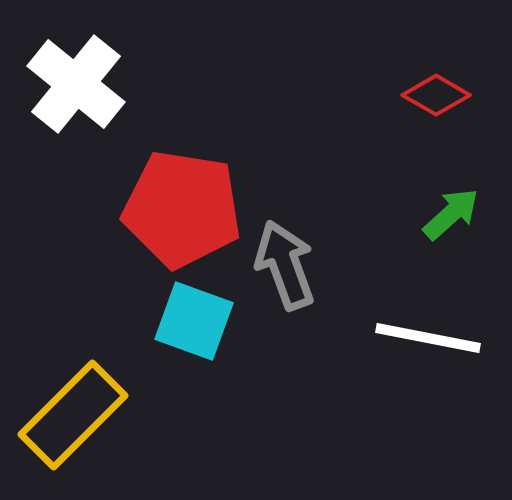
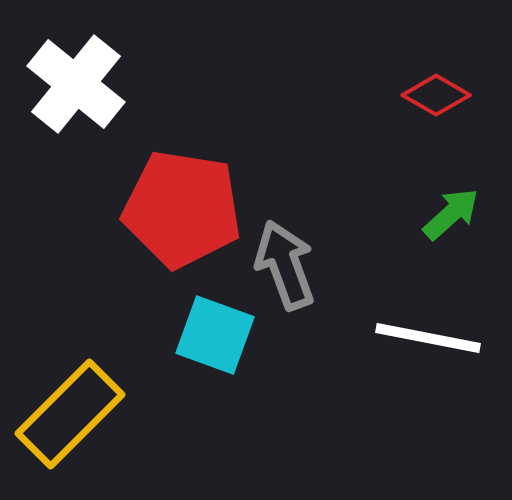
cyan square: moved 21 px right, 14 px down
yellow rectangle: moved 3 px left, 1 px up
